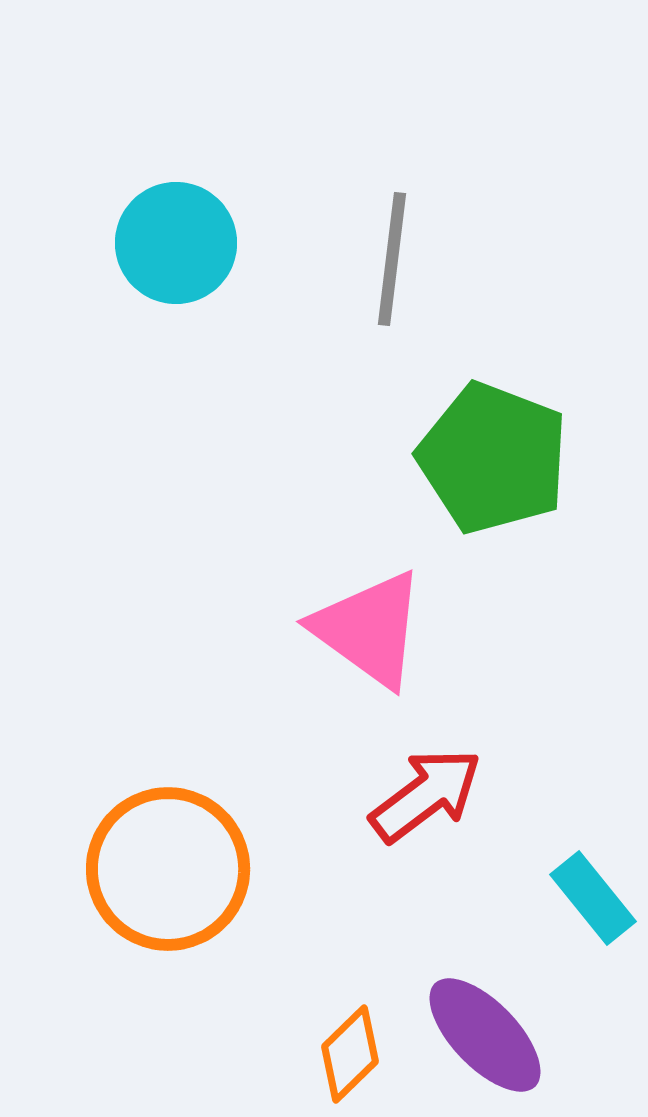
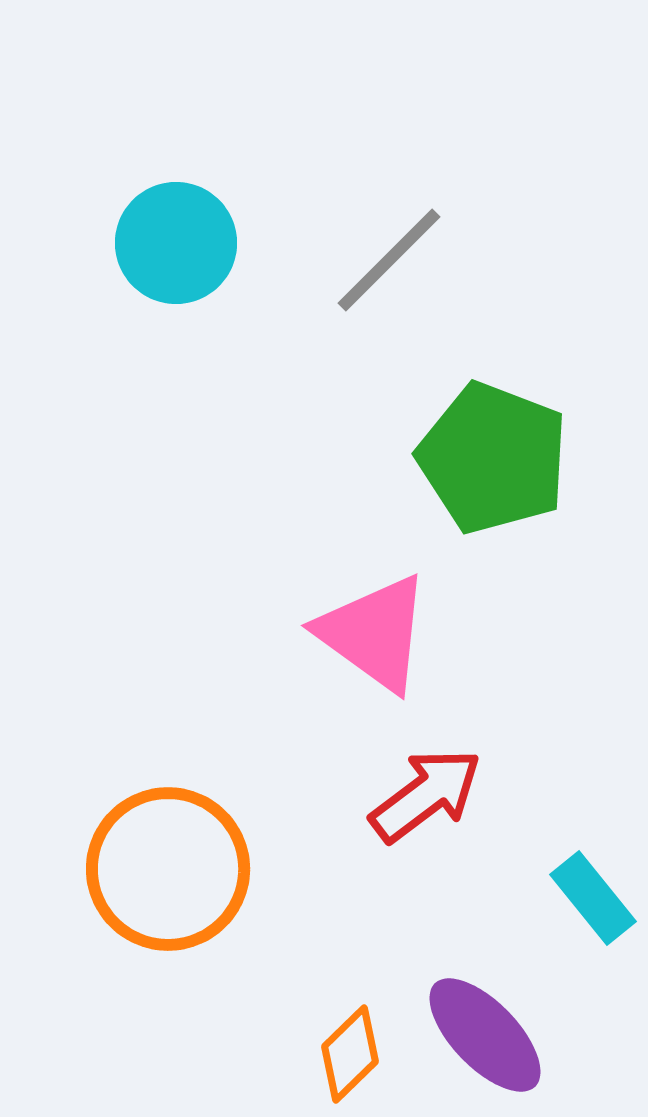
gray line: moved 3 px left, 1 px down; rotated 38 degrees clockwise
pink triangle: moved 5 px right, 4 px down
